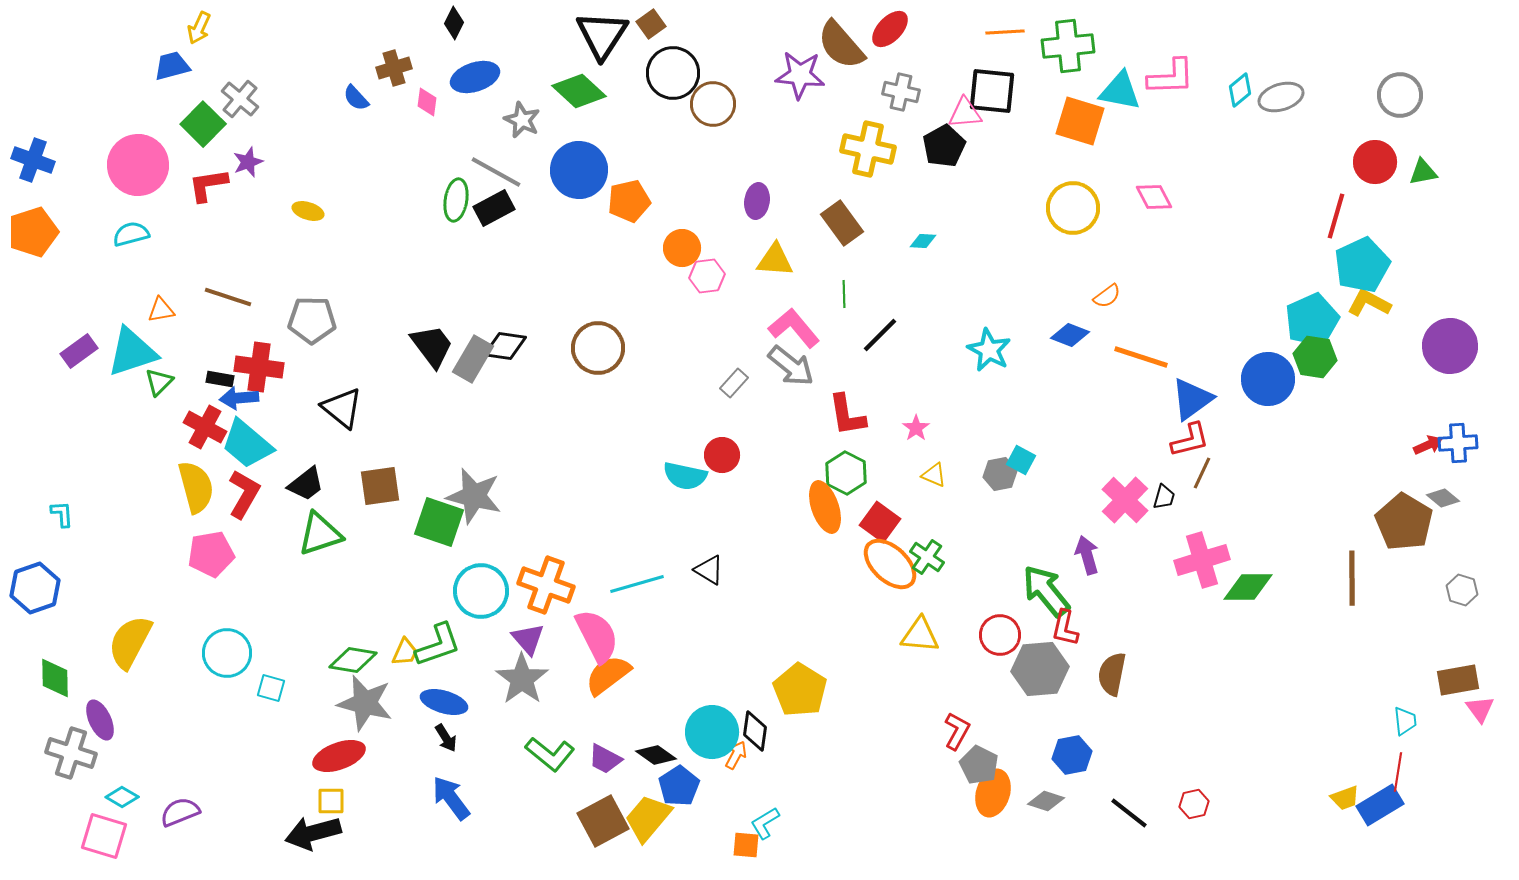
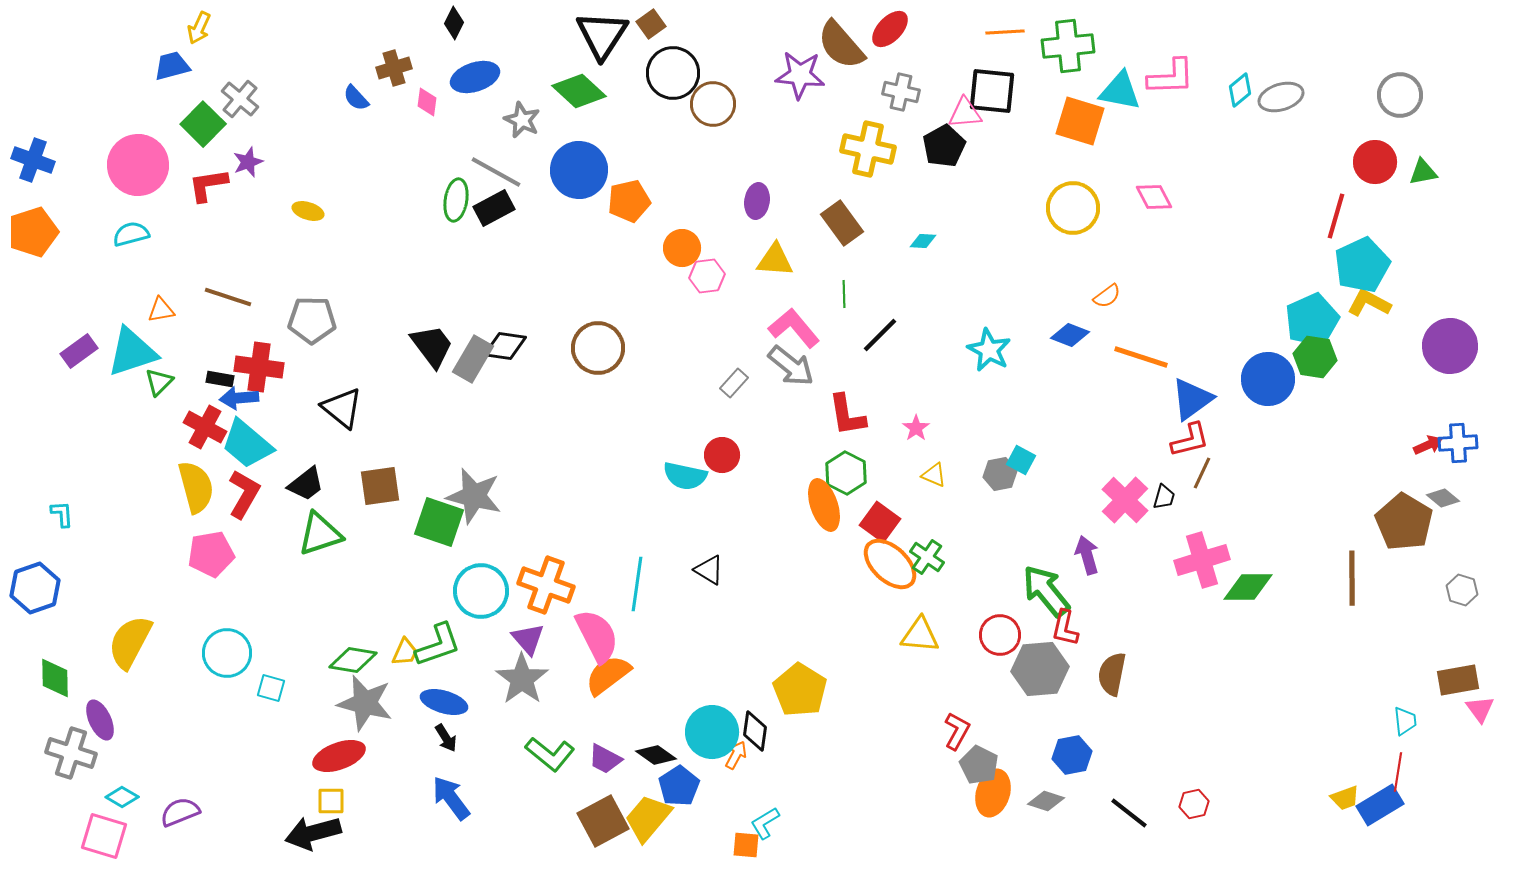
orange ellipse at (825, 507): moved 1 px left, 2 px up
cyan line at (637, 584): rotated 66 degrees counterclockwise
